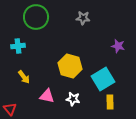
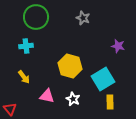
gray star: rotated 16 degrees clockwise
cyan cross: moved 8 px right
white star: rotated 16 degrees clockwise
